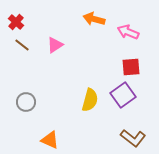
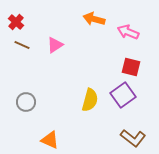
brown line: rotated 14 degrees counterclockwise
red square: rotated 18 degrees clockwise
